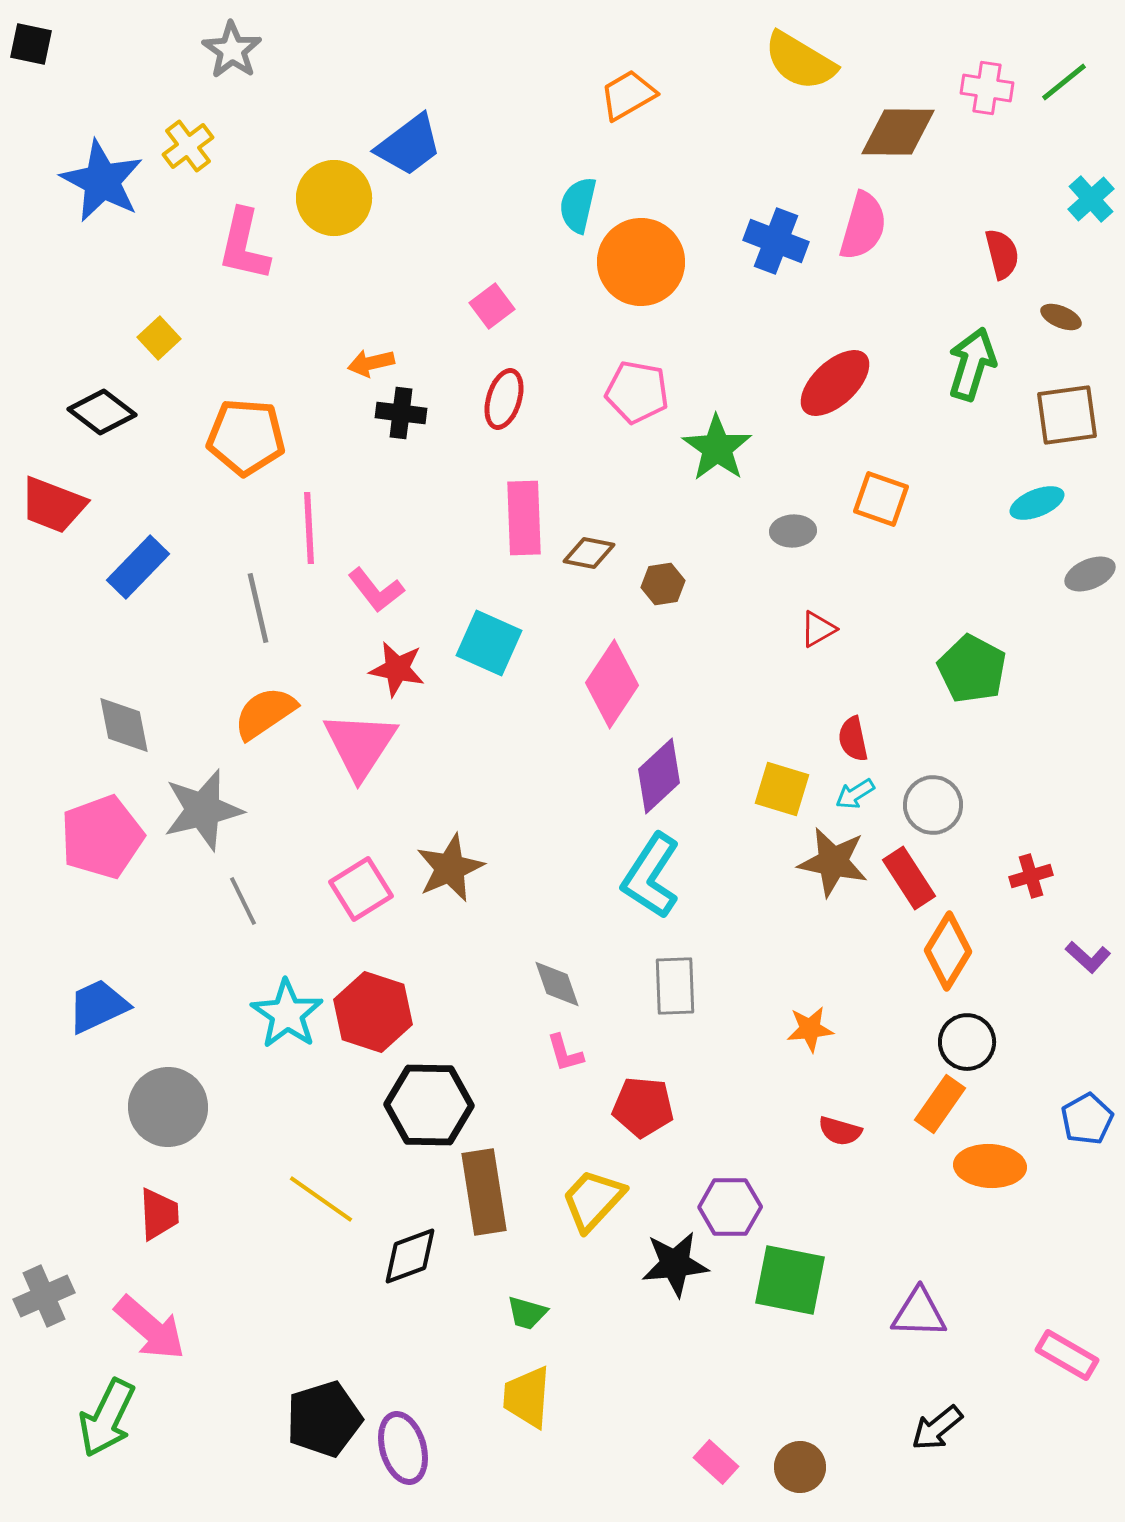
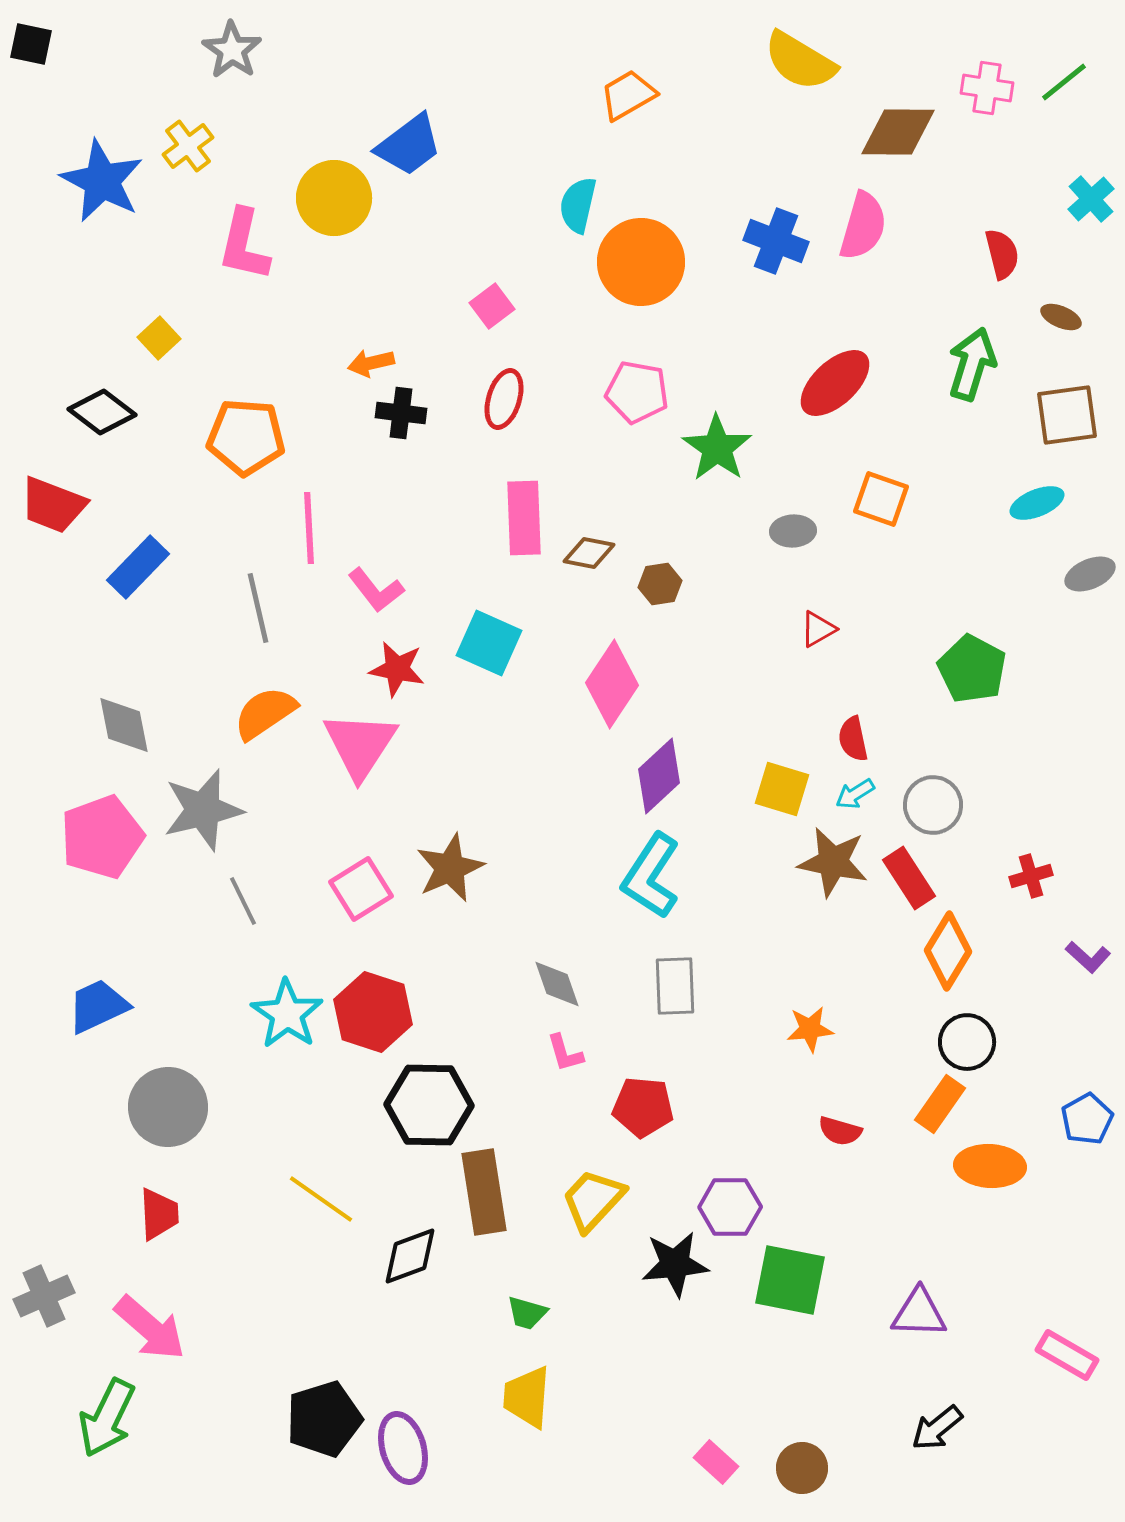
brown hexagon at (663, 584): moved 3 px left
brown circle at (800, 1467): moved 2 px right, 1 px down
